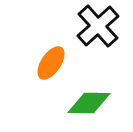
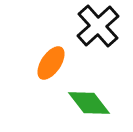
green diamond: rotated 51 degrees clockwise
